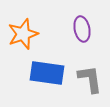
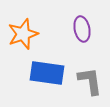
gray L-shape: moved 2 px down
